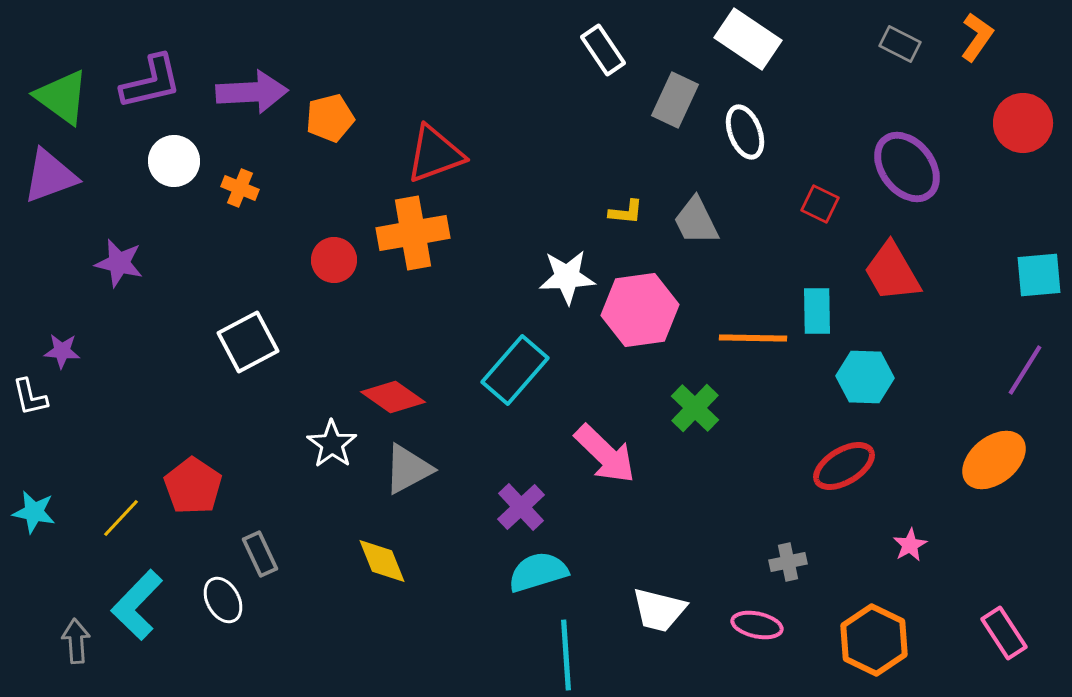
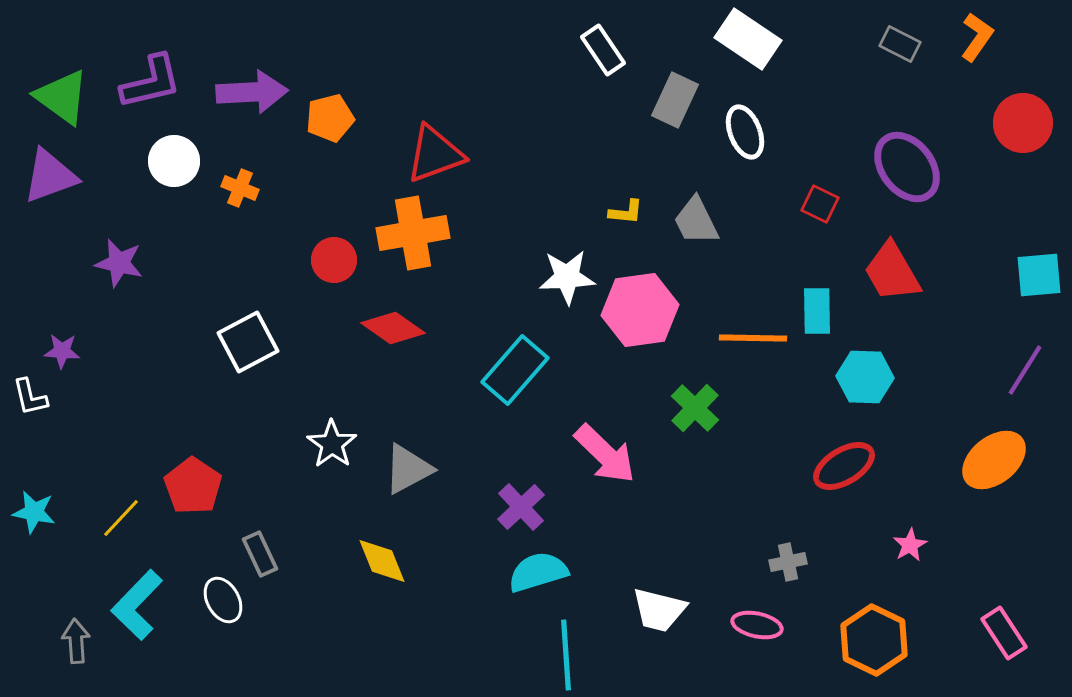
red diamond at (393, 397): moved 69 px up
